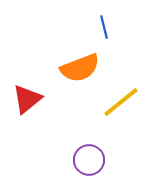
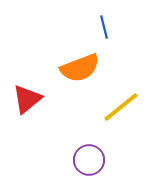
yellow line: moved 5 px down
